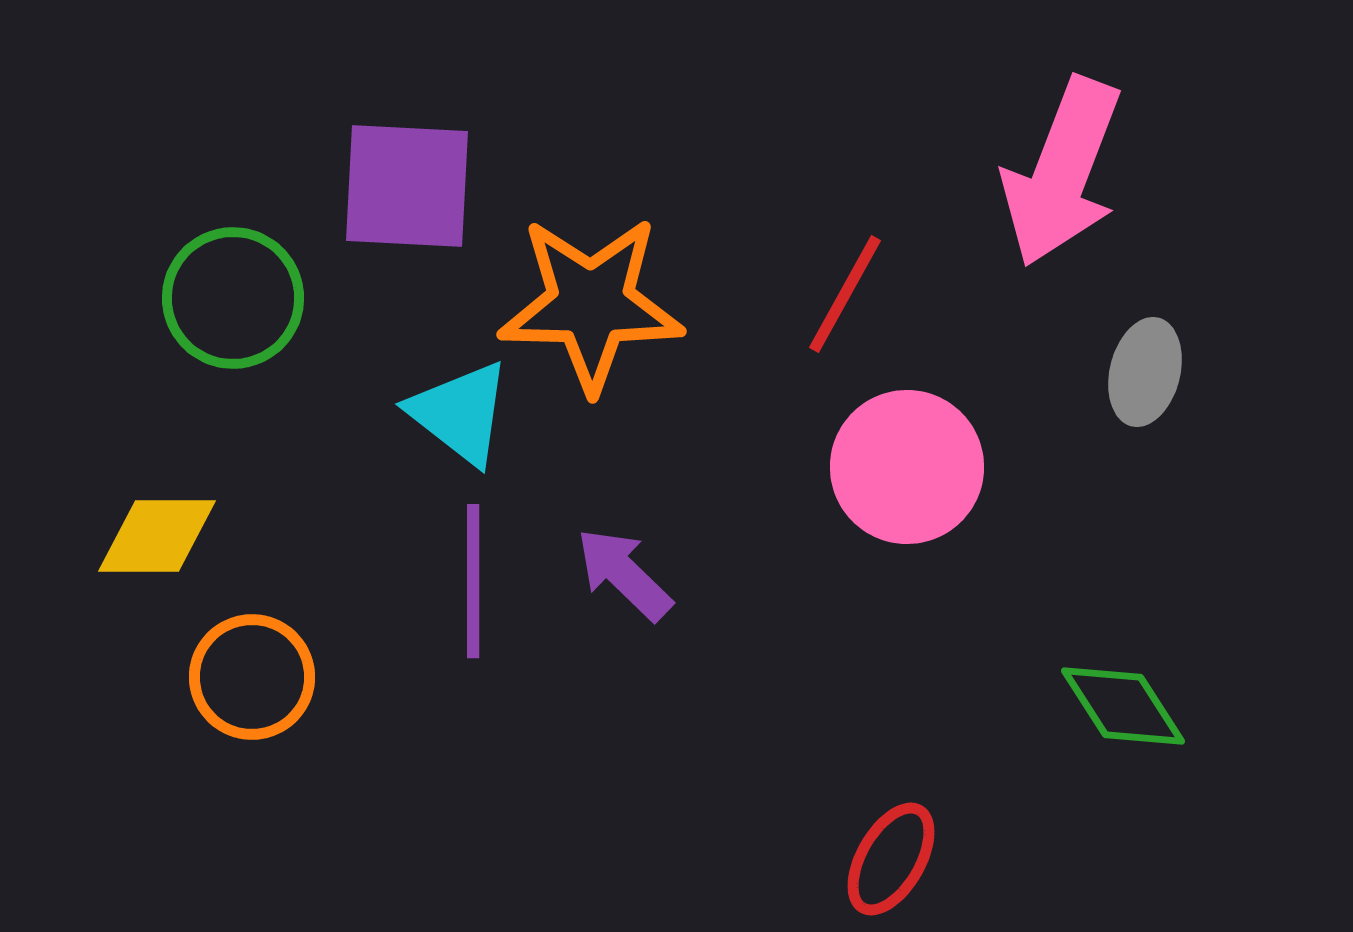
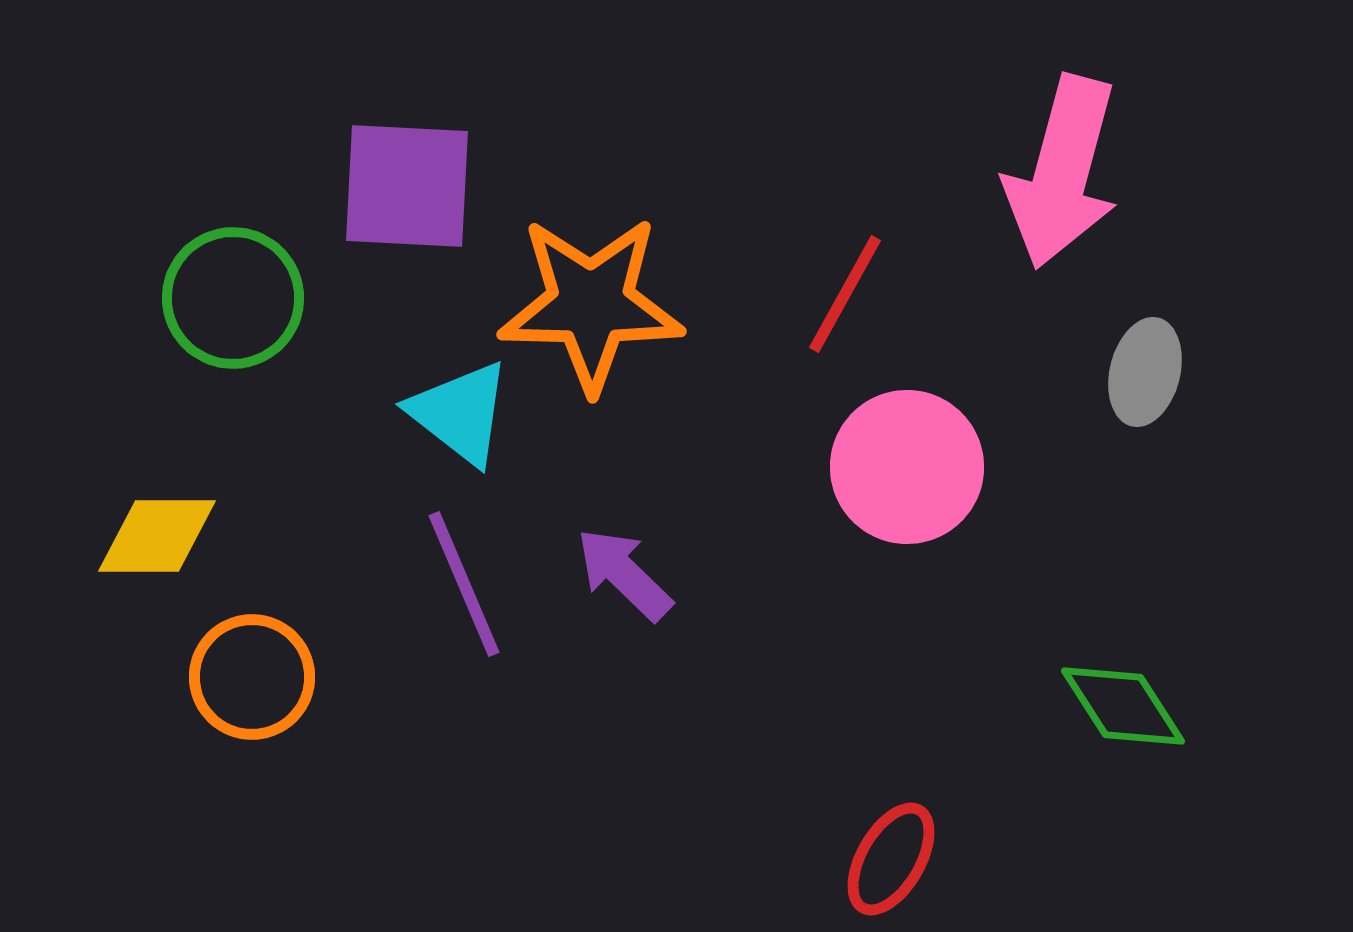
pink arrow: rotated 6 degrees counterclockwise
purple line: moved 9 px left, 3 px down; rotated 23 degrees counterclockwise
